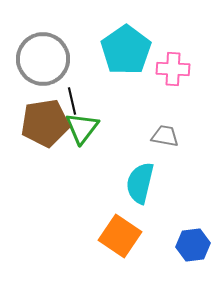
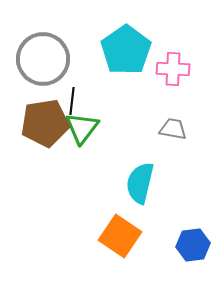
black line: rotated 20 degrees clockwise
gray trapezoid: moved 8 px right, 7 px up
